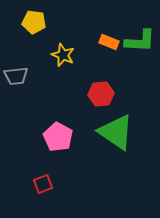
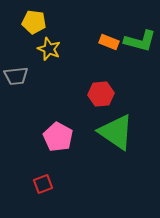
green L-shape: rotated 12 degrees clockwise
yellow star: moved 14 px left, 6 px up
